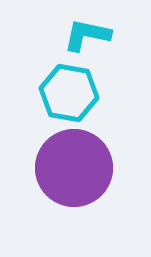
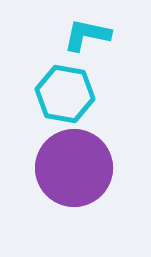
cyan hexagon: moved 4 px left, 1 px down
